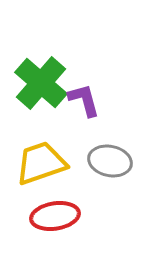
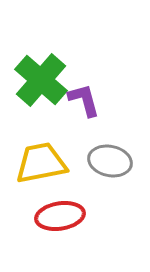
green cross: moved 3 px up
yellow trapezoid: rotated 8 degrees clockwise
red ellipse: moved 5 px right
